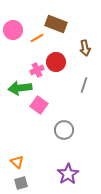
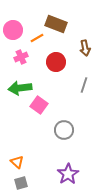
pink cross: moved 16 px left, 13 px up
